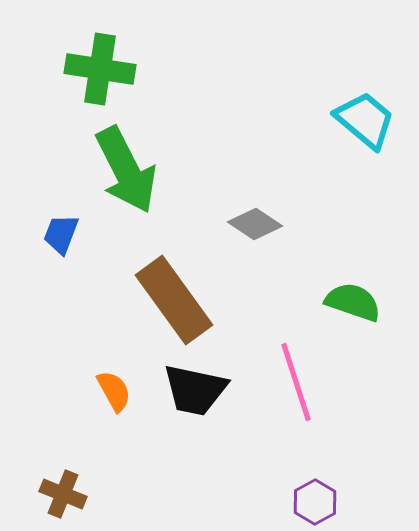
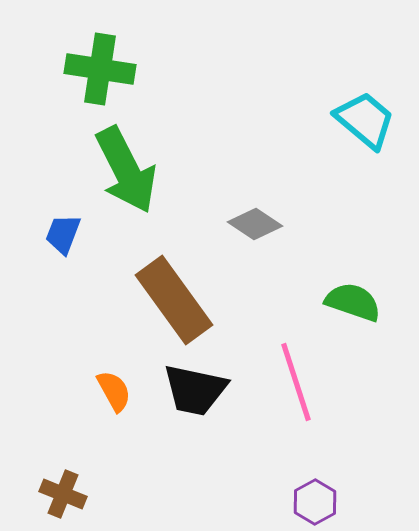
blue trapezoid: moved 2 px right
